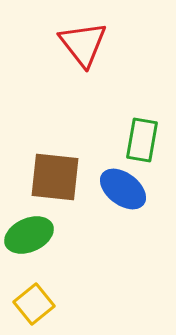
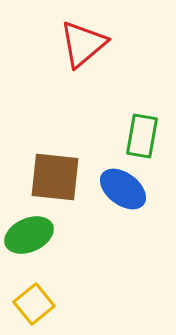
red triangle: rotated 28 degrees clockwise
green rectangle: moved 4 px up
